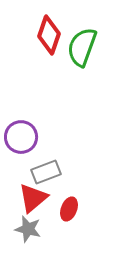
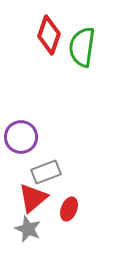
green semicircle: rotated 12 degrees counterclockwise
gray star: rotated 8 degrees clockwise
